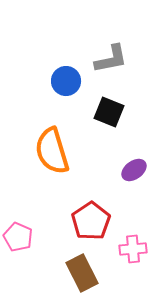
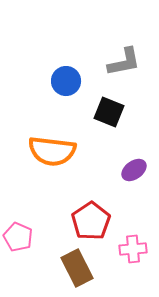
gray L-shape: moved 13 px right, 3 px down
orange semicircle: rotated 66 degrees counterclockwise
brown rectangle: moved 5 px left, 5 px up
